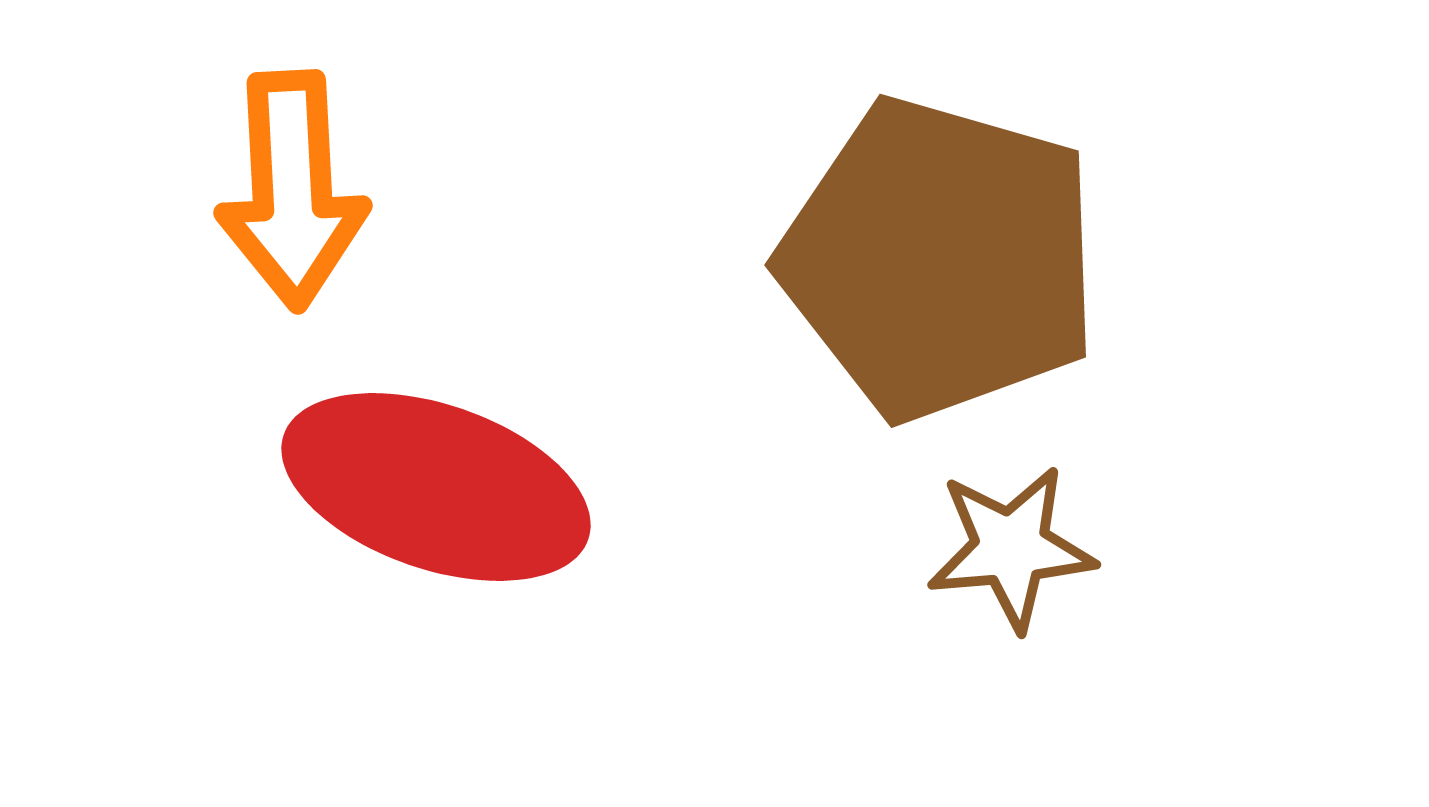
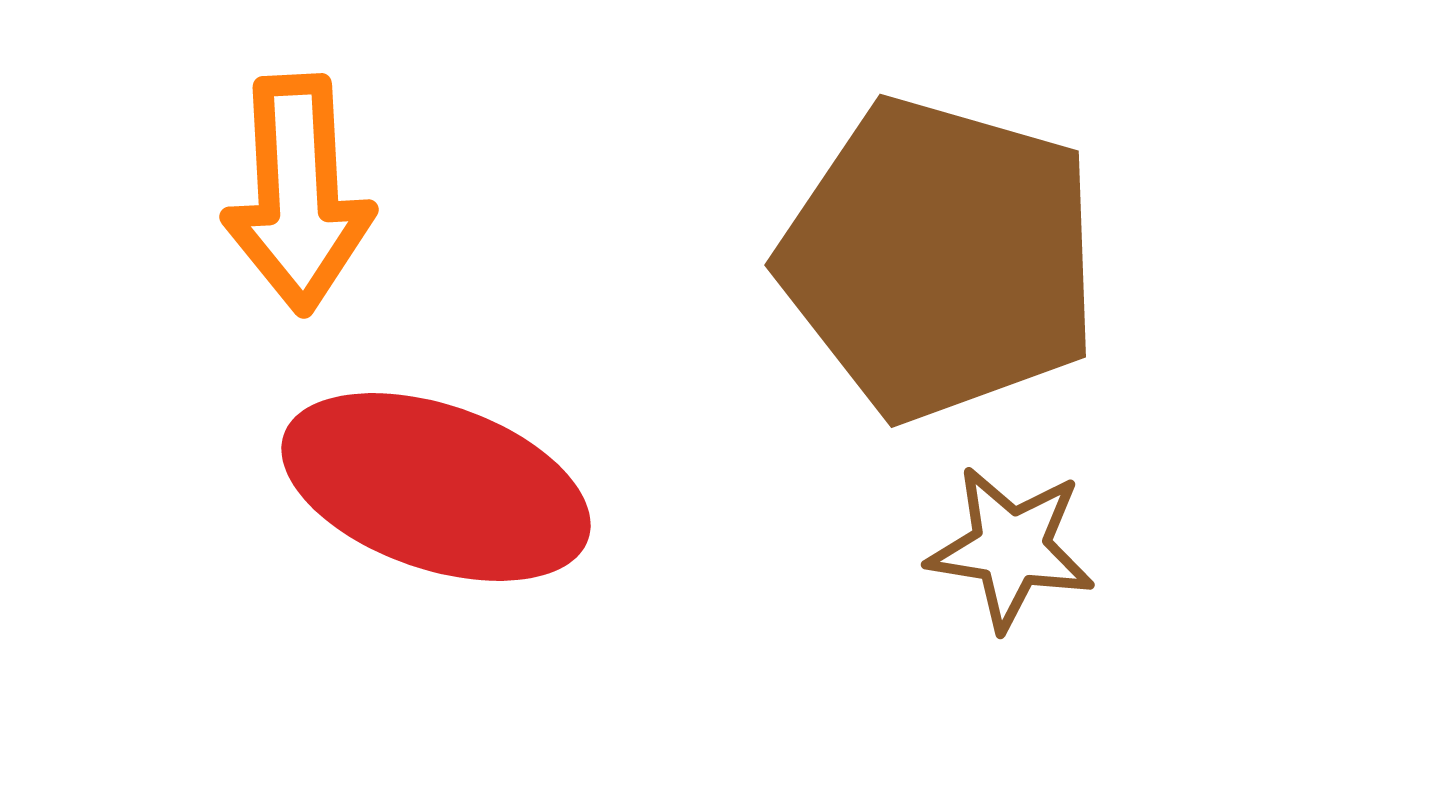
orange arrow: moved 6 px right, 4 px down
brown star: rotated 14 degrees clockwise
